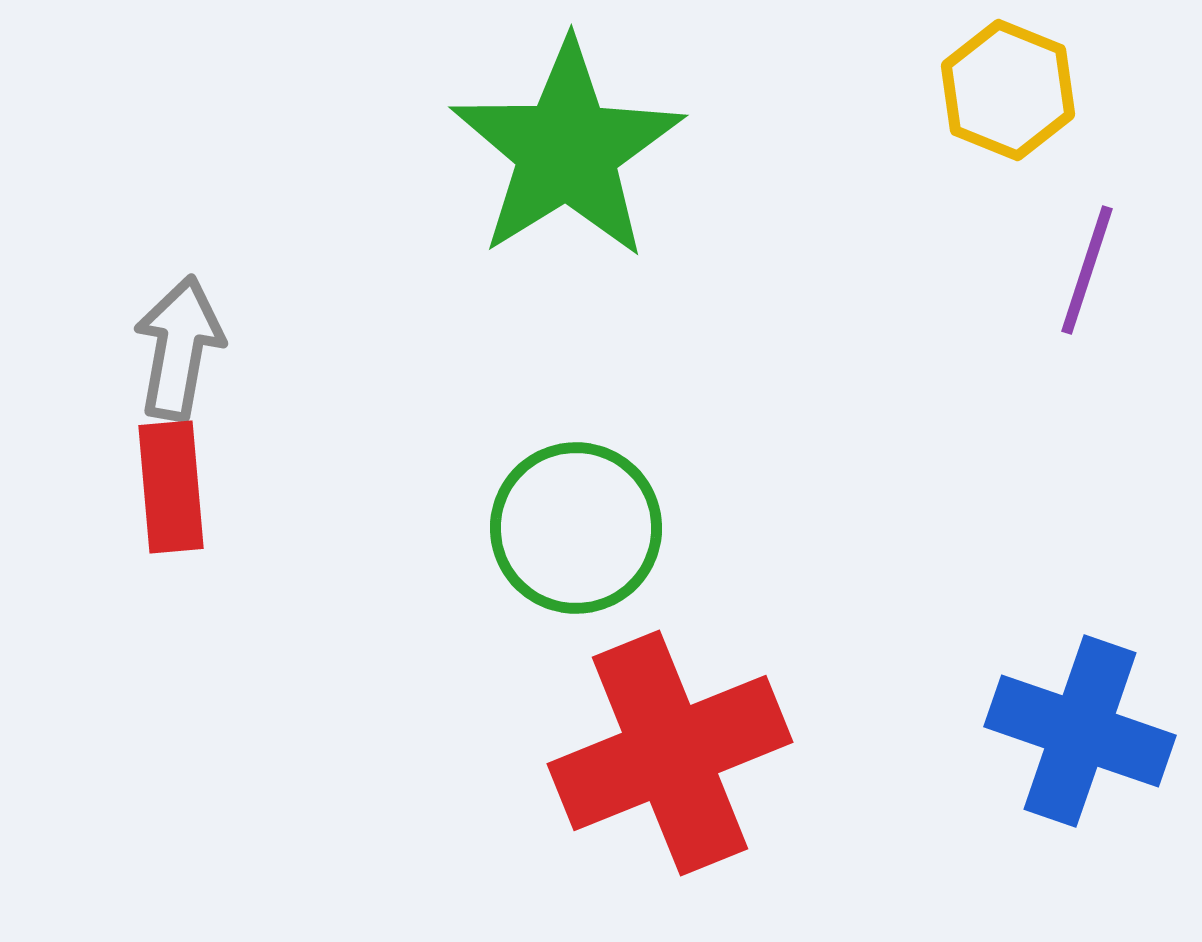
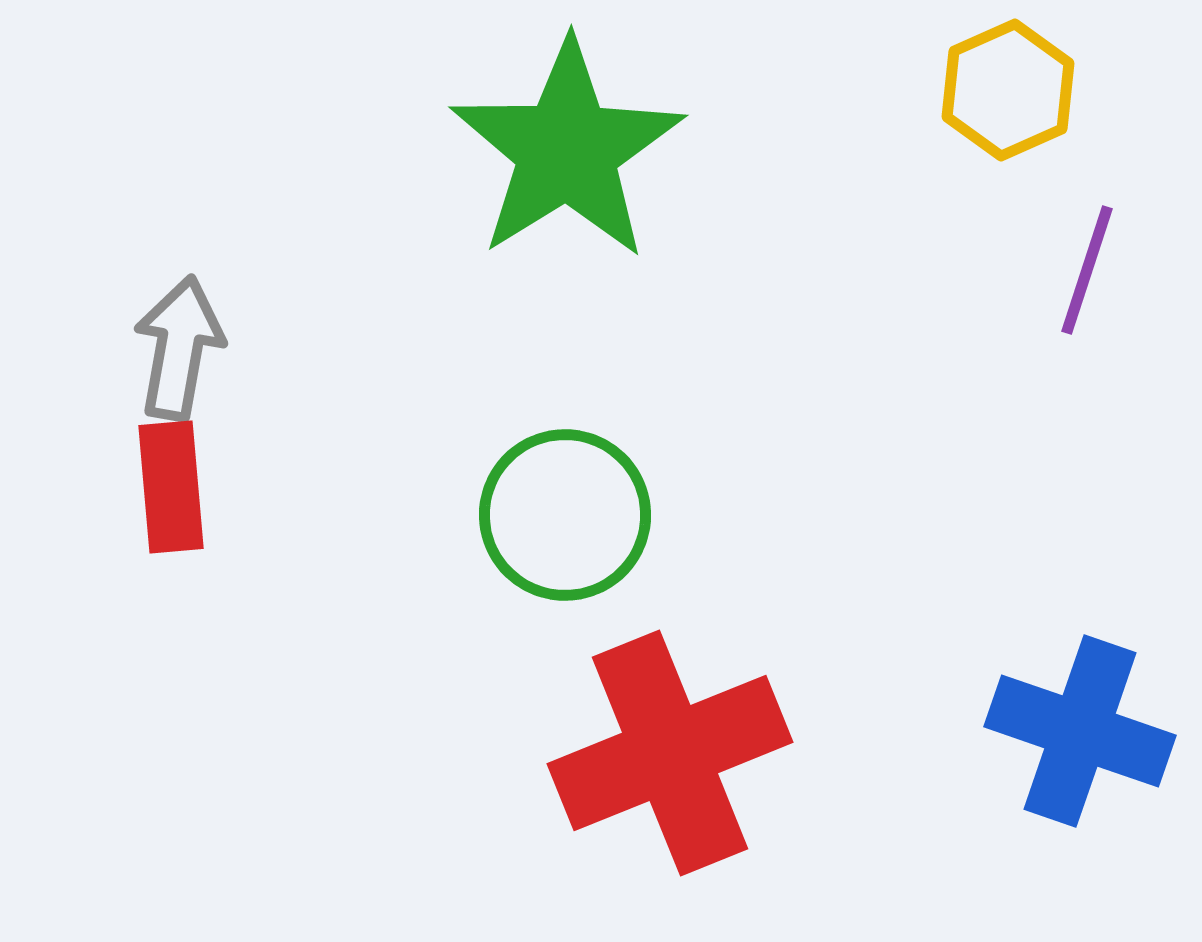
yellow hexagon: rotated 14 degrees clockwise
green circle: moved 11 px left, 13 px up
